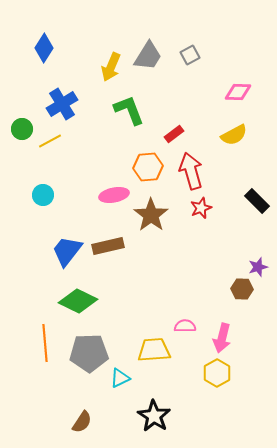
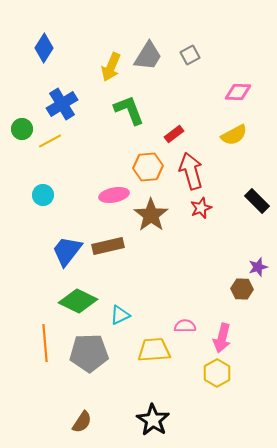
cyan triangle: moved 63 px up
black star: moved 1 px left, 4 px down
